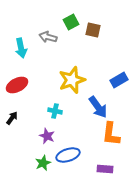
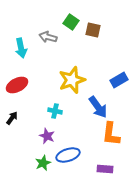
green square: rotated 28 degrees counterclockwise
